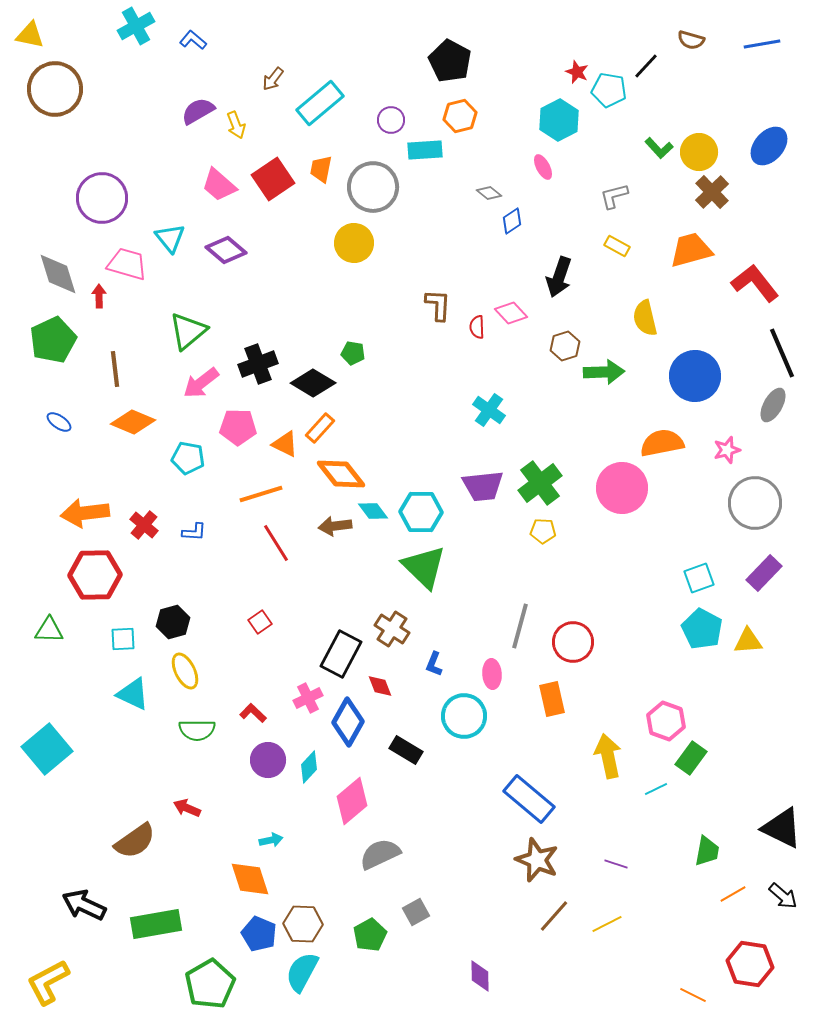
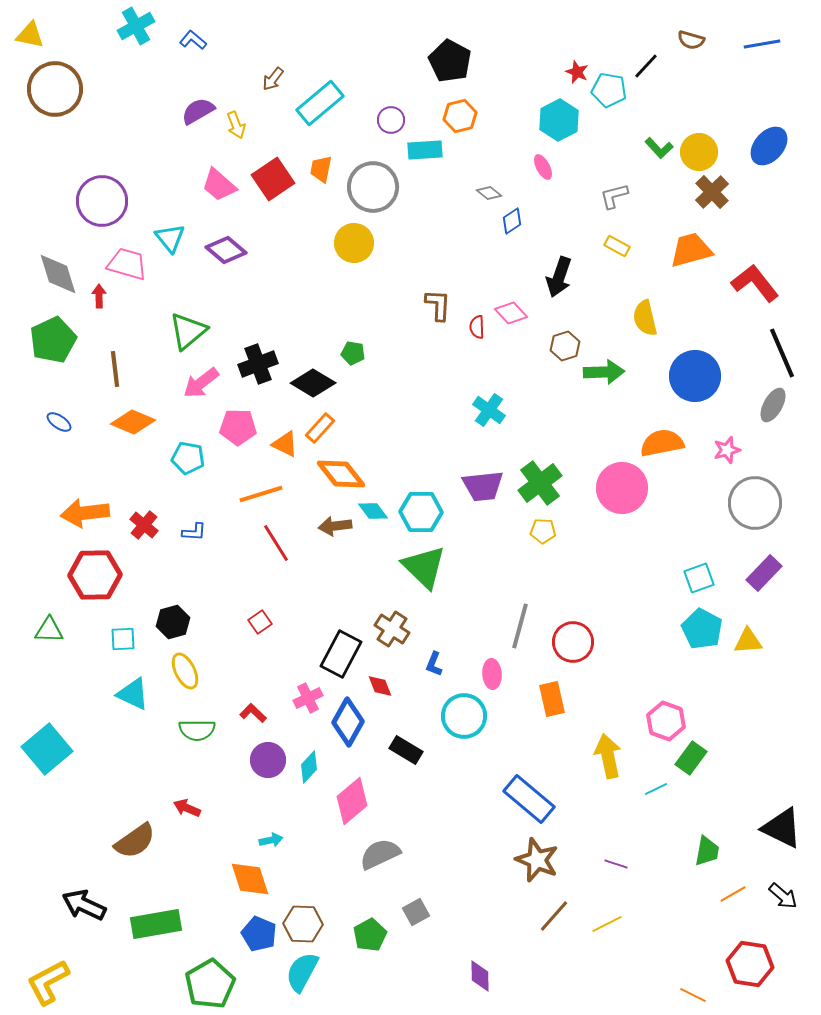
purple circle at (102, 198): moved 3 px down
